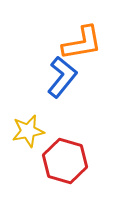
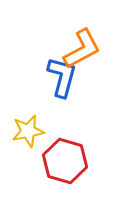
orange L-shape: moved 6 px down; rotated 18 degrees counterclockwise
blue L-shape: rotated 24 degrees counterclockwise
